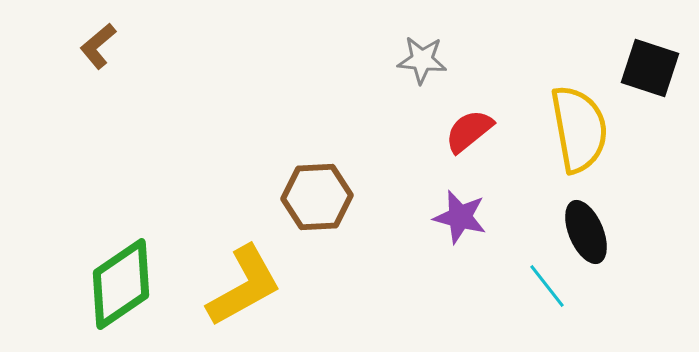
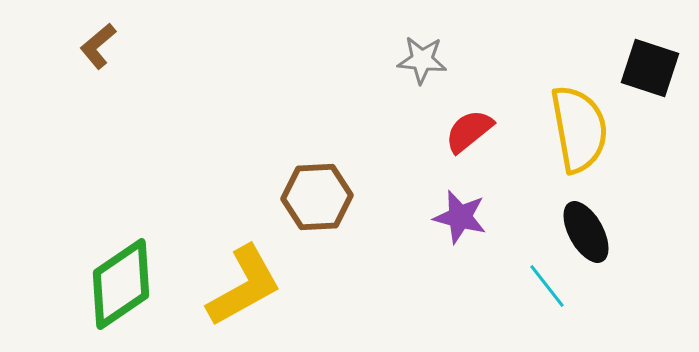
black ellipse: rotated 6 degrees counterclockwise
